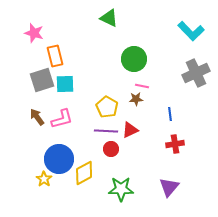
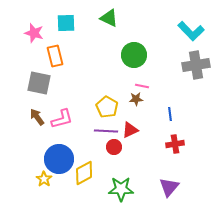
green circle: moved 4 px up
gray cross: moved 8 px up; rotated 16 degrees clockwise
gray square: moved 3 px left, 3 px down; rotated 30 degrees clockwise
cyan square: moved 1 px right, 61 px up
red circle: moved 3 px right, 2 px up
